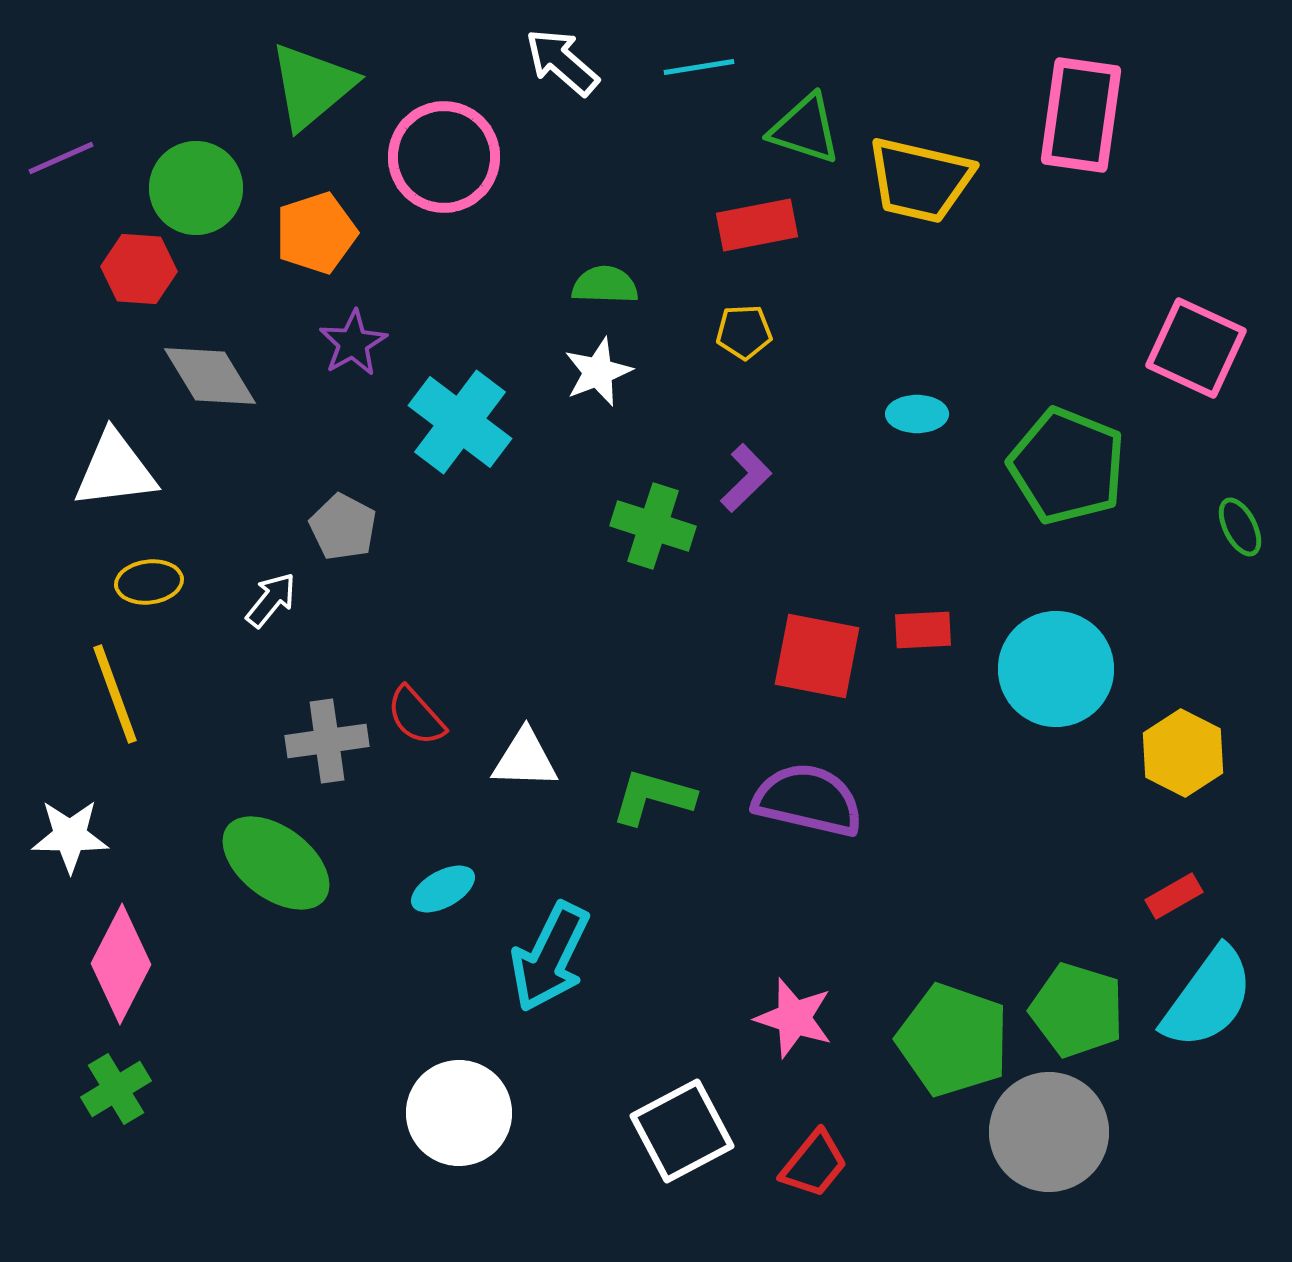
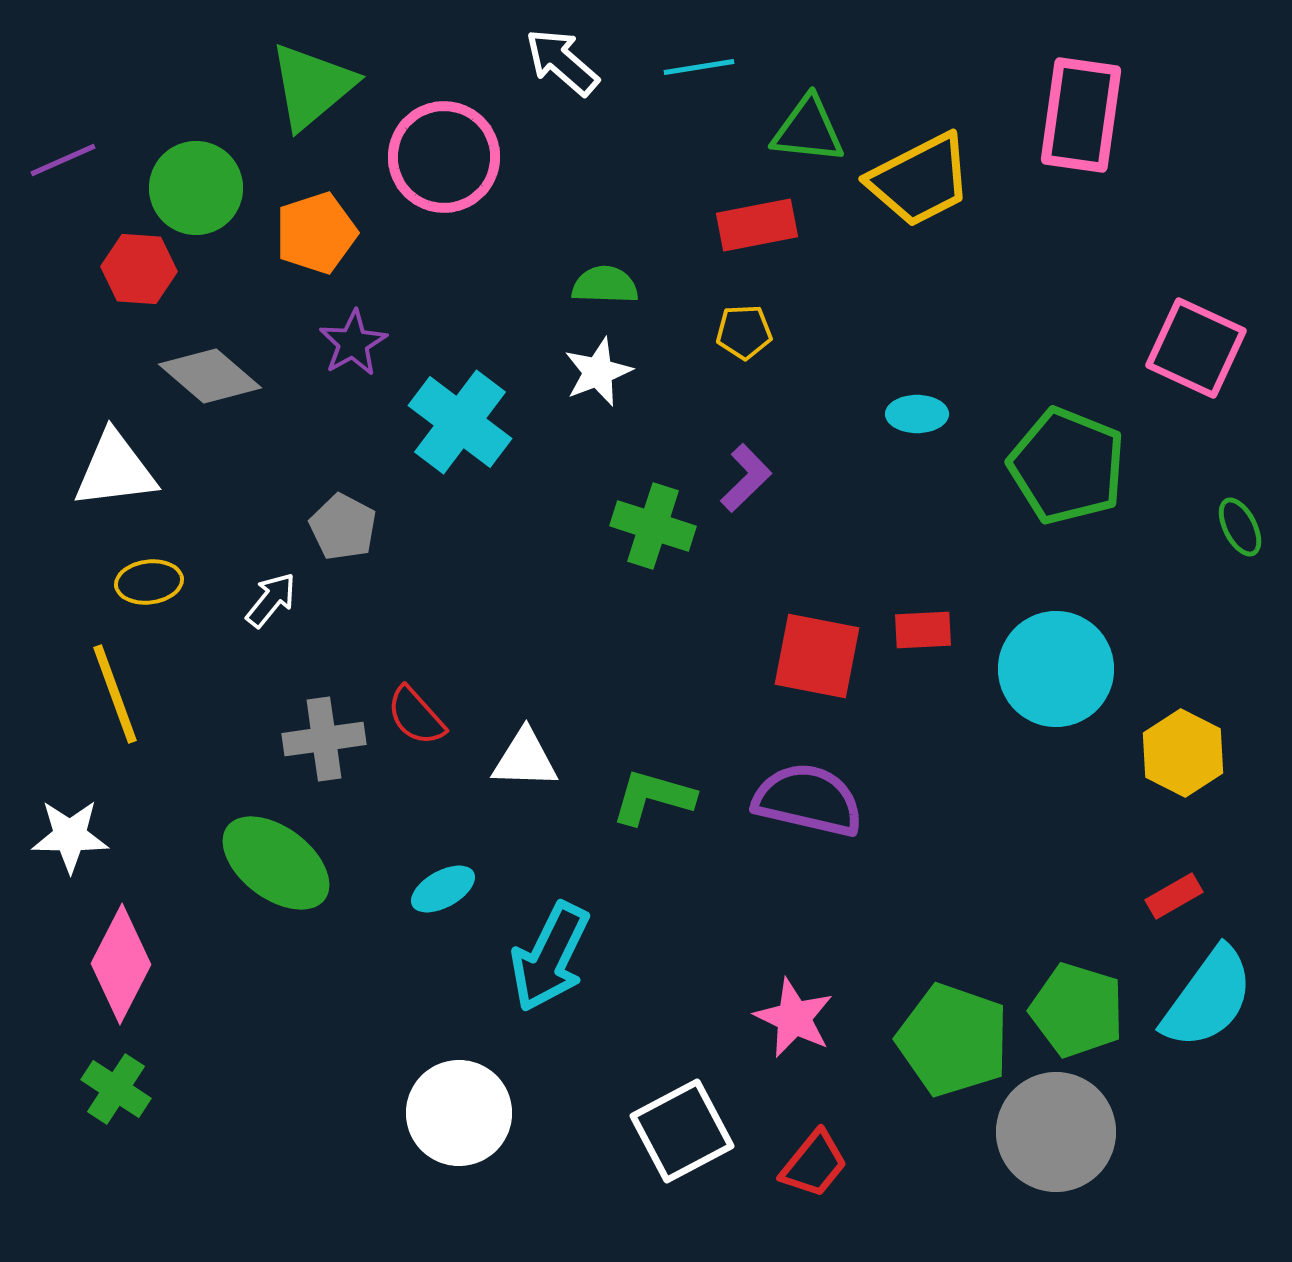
green triangle at (805, 129): moved 3 px right, 1 px down; rotated 12 degrees counterclockwise
purple line at (61, 158): moved 2 px right, 2 px down
yellow trapezoid at (920, 180): rotated 40 degrees counterclockwise
gray diamond at (210, 376): rotated 18 degrees counterclockwise
gray cross at (327, 741): moved 3 px left, 2 px up
pink star at (794, 1018): rotated 8 degrees clockwise
green cross at (116, 1089): rotated 26 degrees counterclockwise
gray circle at (1049, 1132): moved 7 px right
